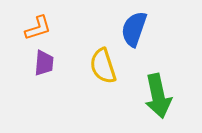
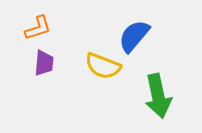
blue semicircle: moved 7 px down; rotated 21 degrees clockwise
yellow semicircle: rotated 51 degrees counterclockwise
